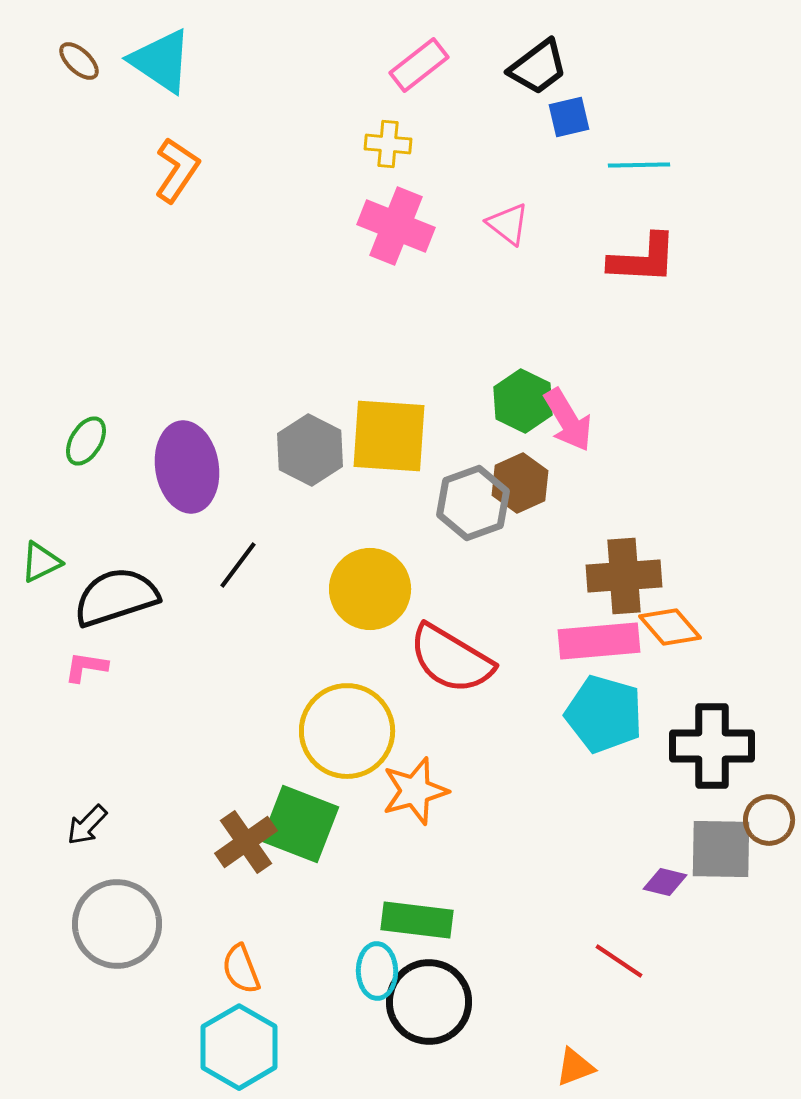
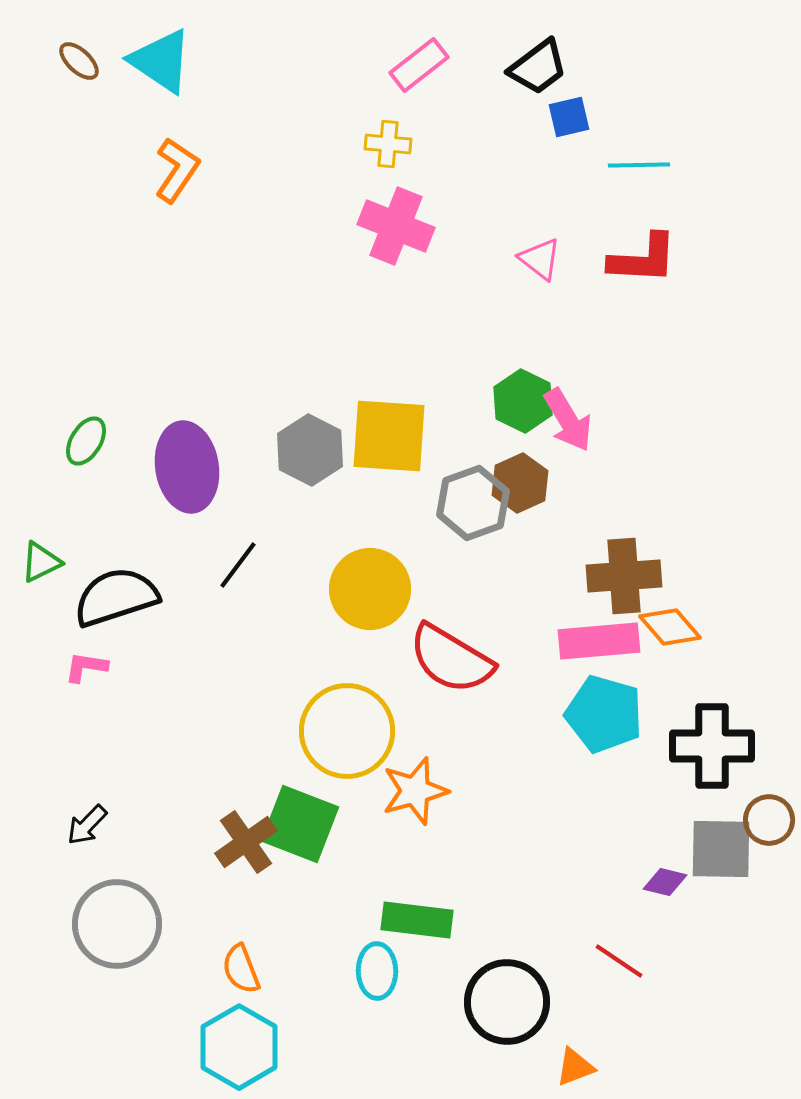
pink triangle at (508, 224): moved 32 px right, 35 px down
black circle at (429, 1002): moved 78 px right
